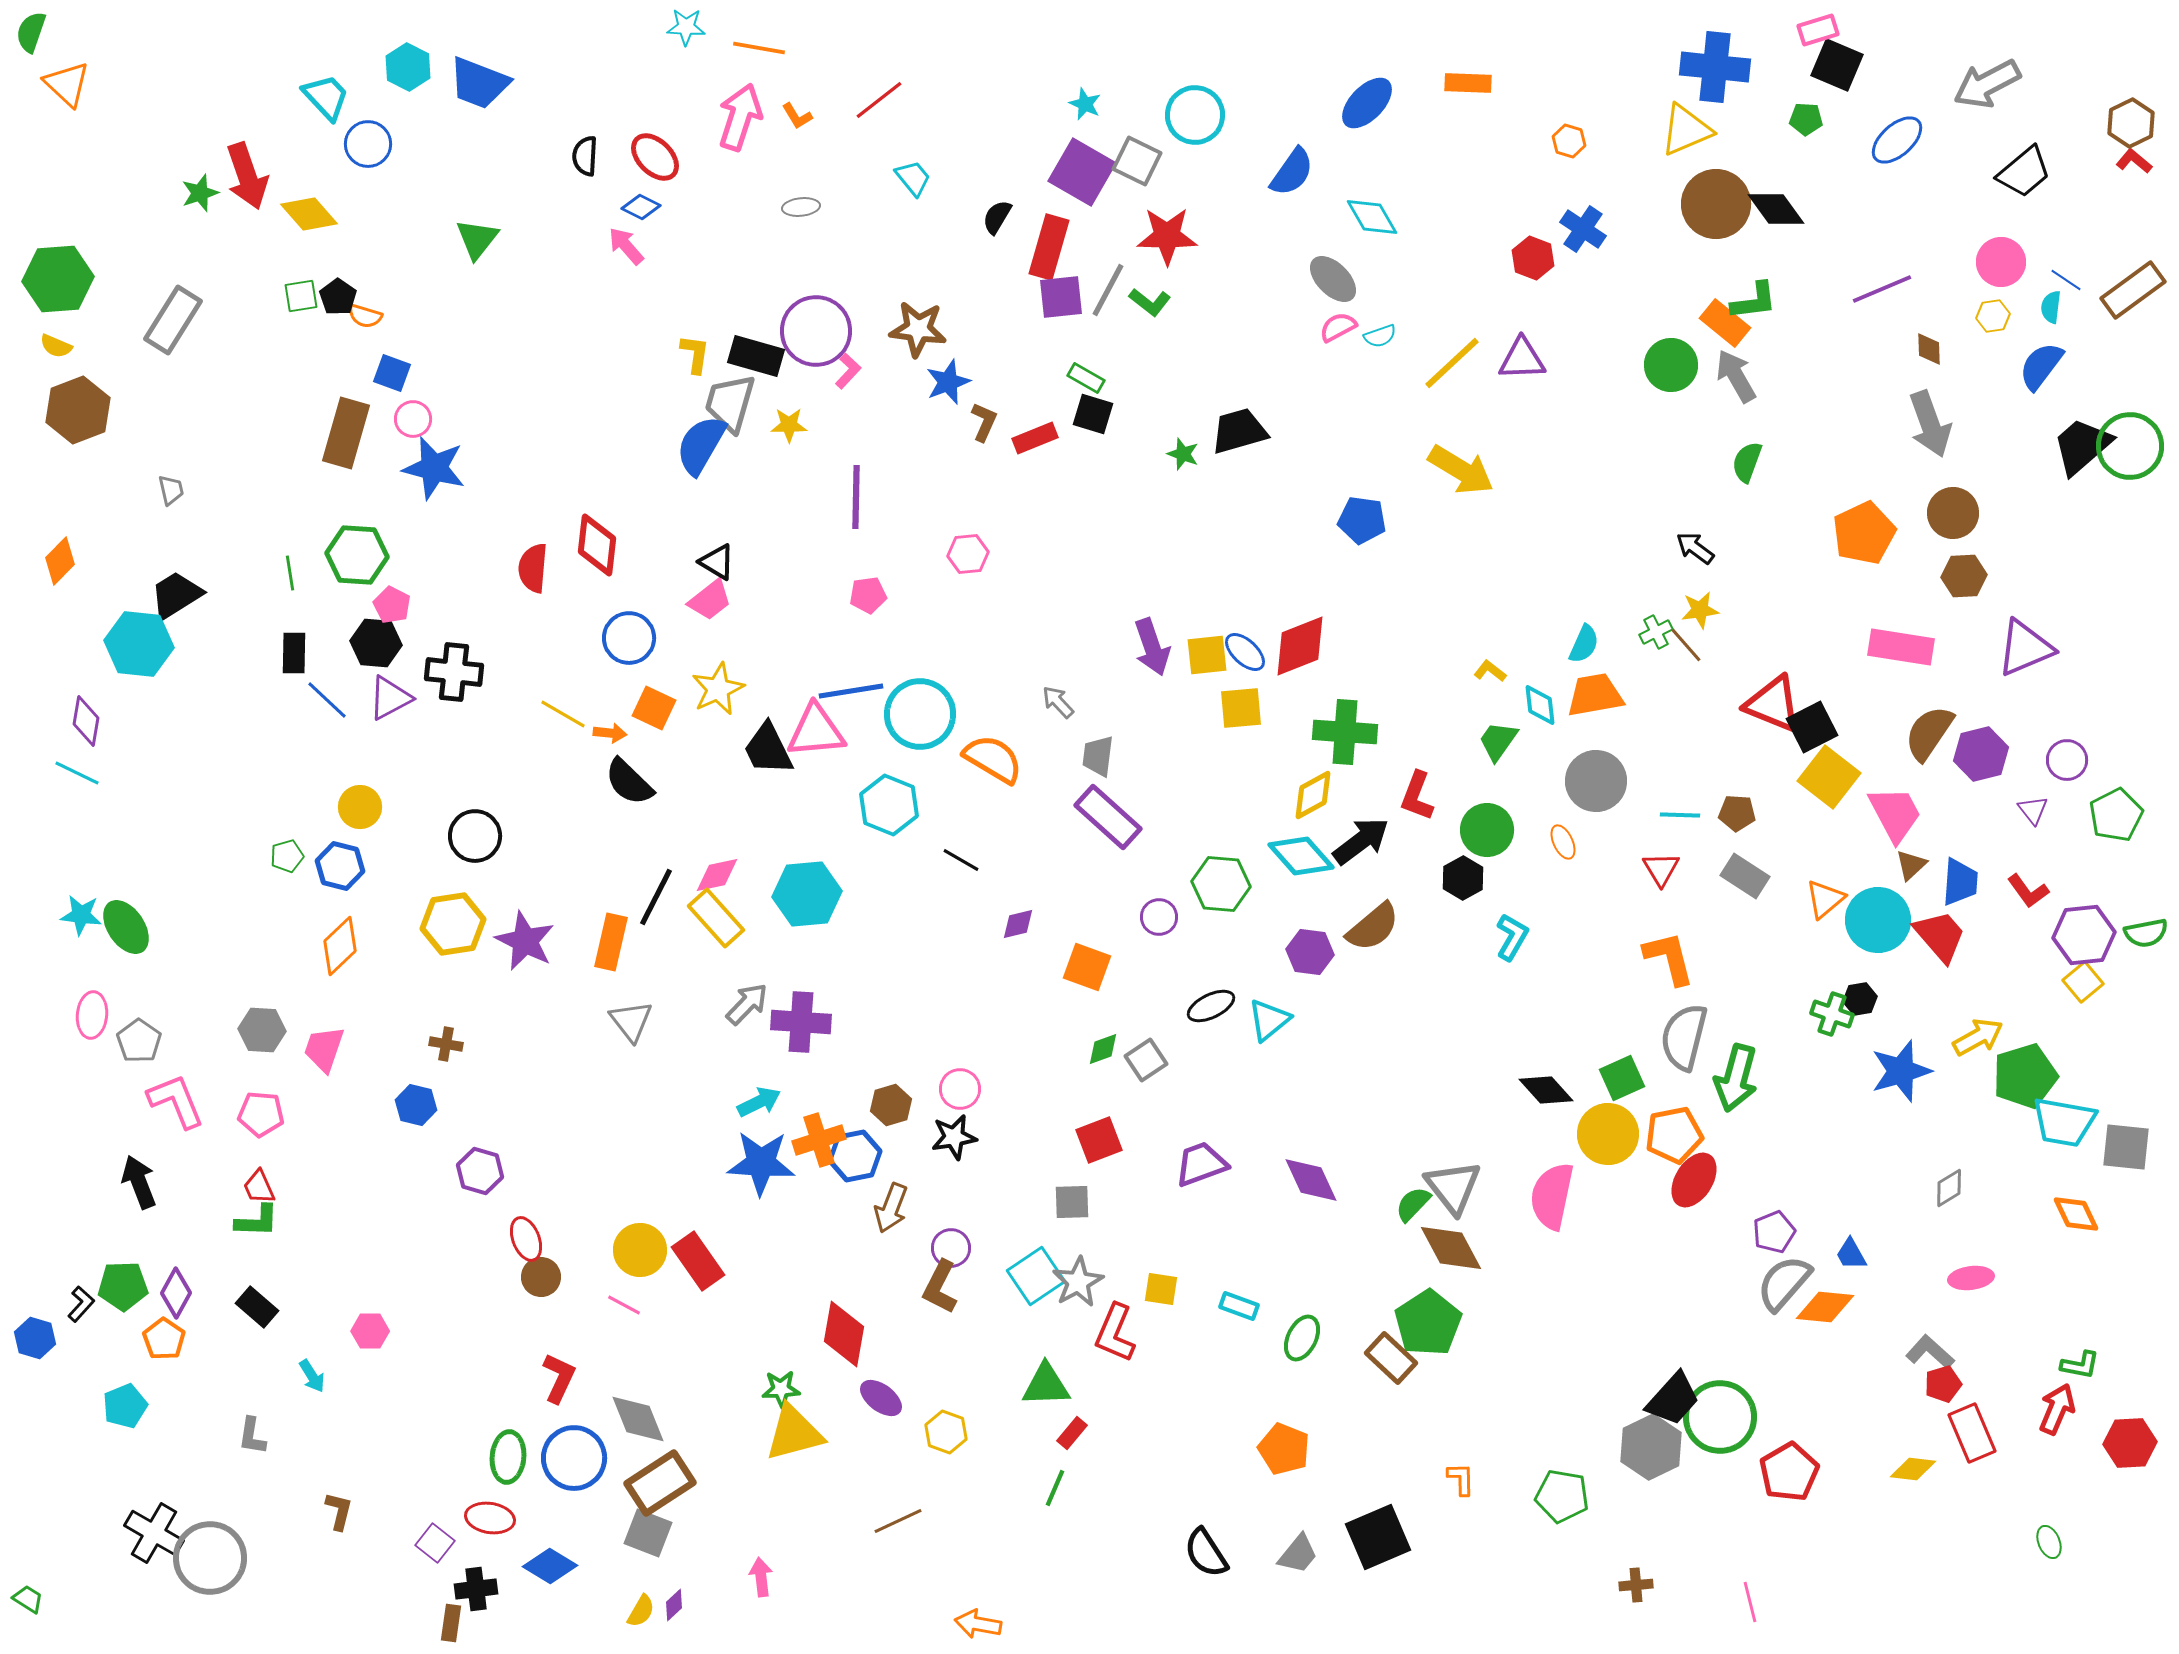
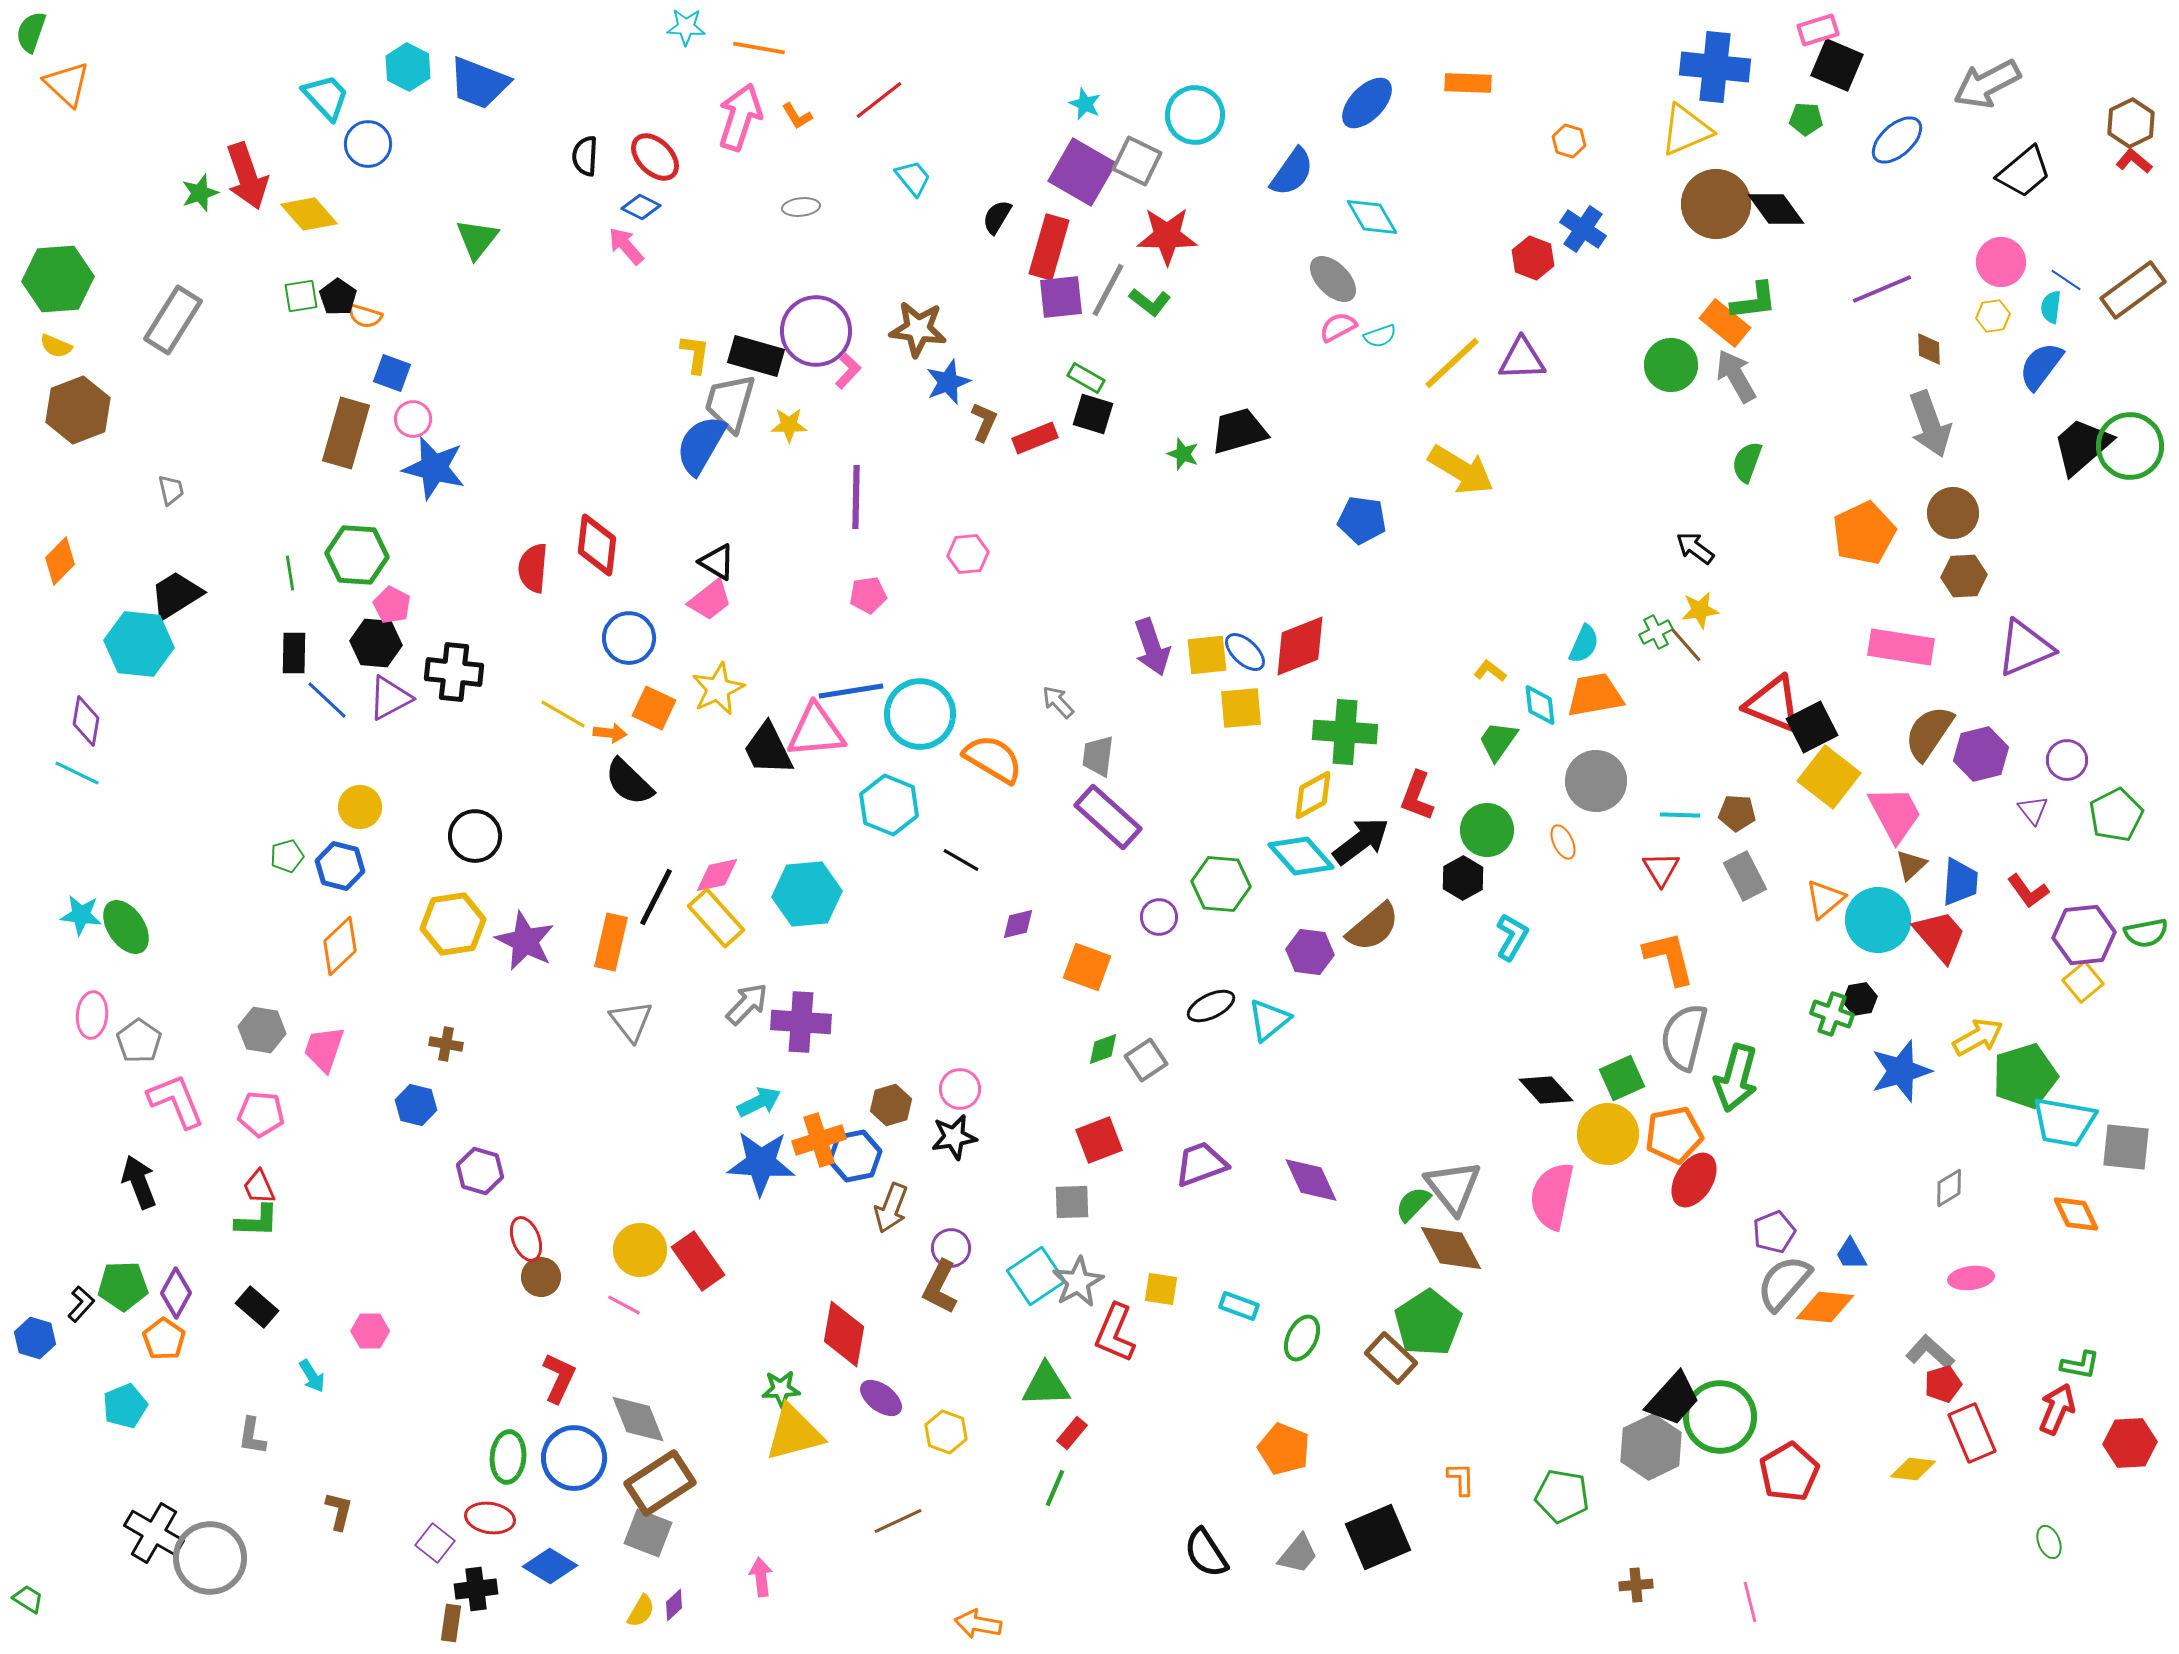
gray rectangle at (1745, 876): rotated 30 degrees clockwise
gray hexagon at (262, 1030): rotated 6 degrees clockwise
